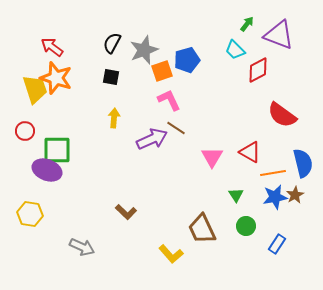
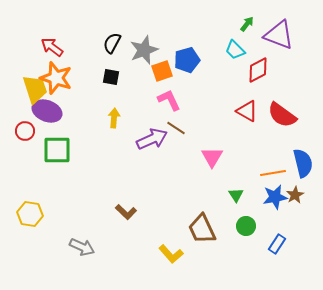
red triangle: moved 3 px left, 41 px up
purple ellipse: moved 59 px up
